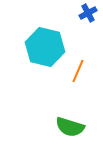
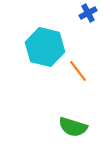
orange line: rotated 60 degrees counterclockwise
green semicircle: moved 3 px right
